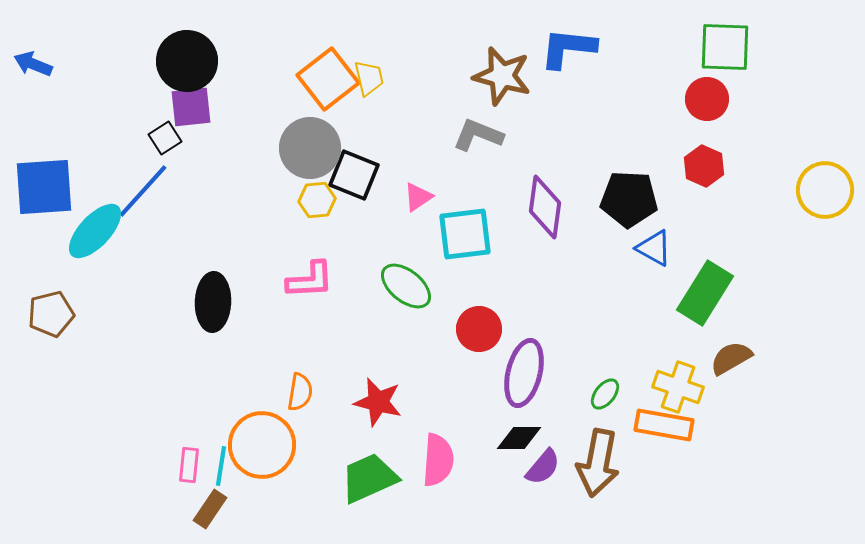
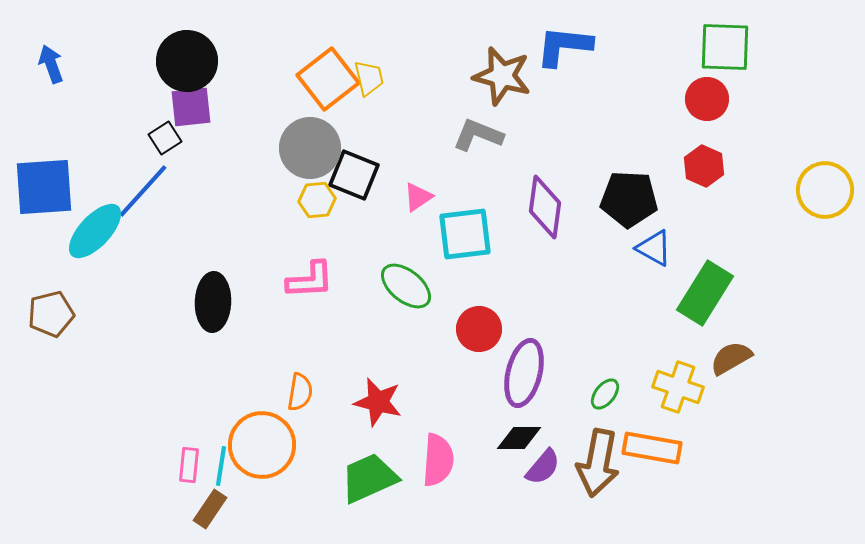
blue L-shape at (568, 48): moved 4 px left, 2 px up
blue arrow at (33, 64): moved 18 px right; rotated 48 degrees clockwise
orange rectangle at (664, 425): moved 12 px left, 23 px down
